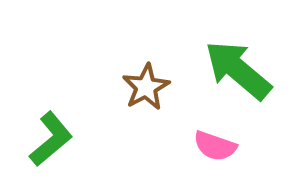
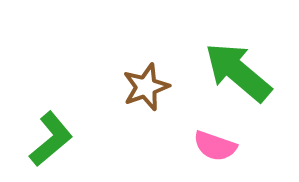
green arrow: moved 2 px down
brown star: rotated 9 degrees clockwise
